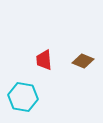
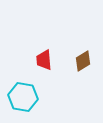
brown diamond: rotated 55 degrees counterclockwise
